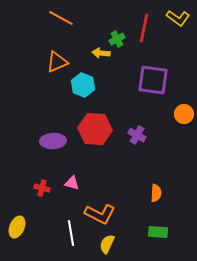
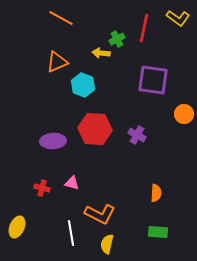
yellow semicircle: rotated 12 degrees counterclockwise
